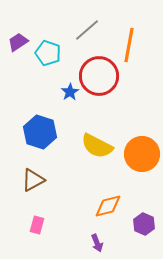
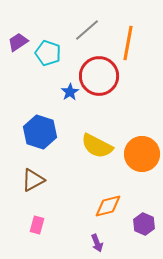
orange line: moved 1 px left, 2 px up
